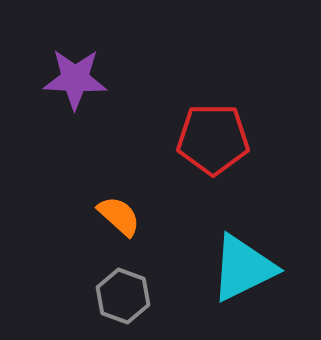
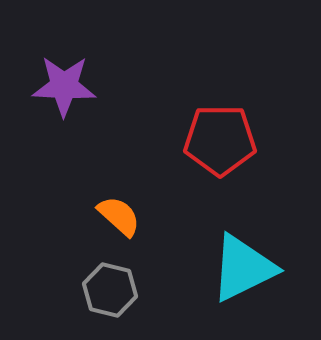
purple star: moved 11 px left, 7 px down
red pentagon: moved 7 px right, 1 px down
gray hexagon: moved 13 px left, 6 px up; rotated 6 degrees counterclockwise
